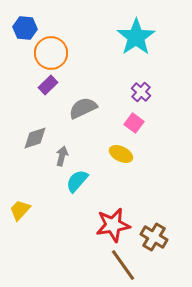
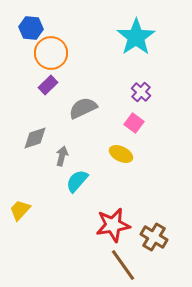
blue hexagon: moved 6 px right
